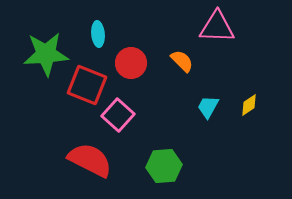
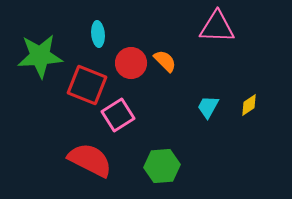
green star: moved 6 px left, 2 px down
orange semicircle: moved 17 px left
pink square: rotated 16 degrees clockwise
green hexagon: moved 2 px left
